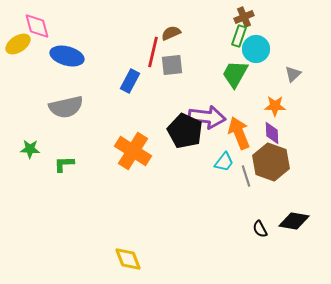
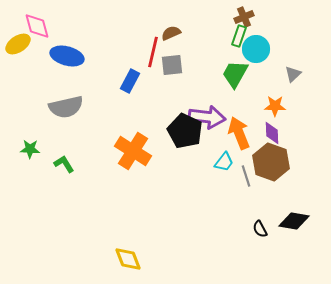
green L-shape: rotated 60 degrees clockwise
